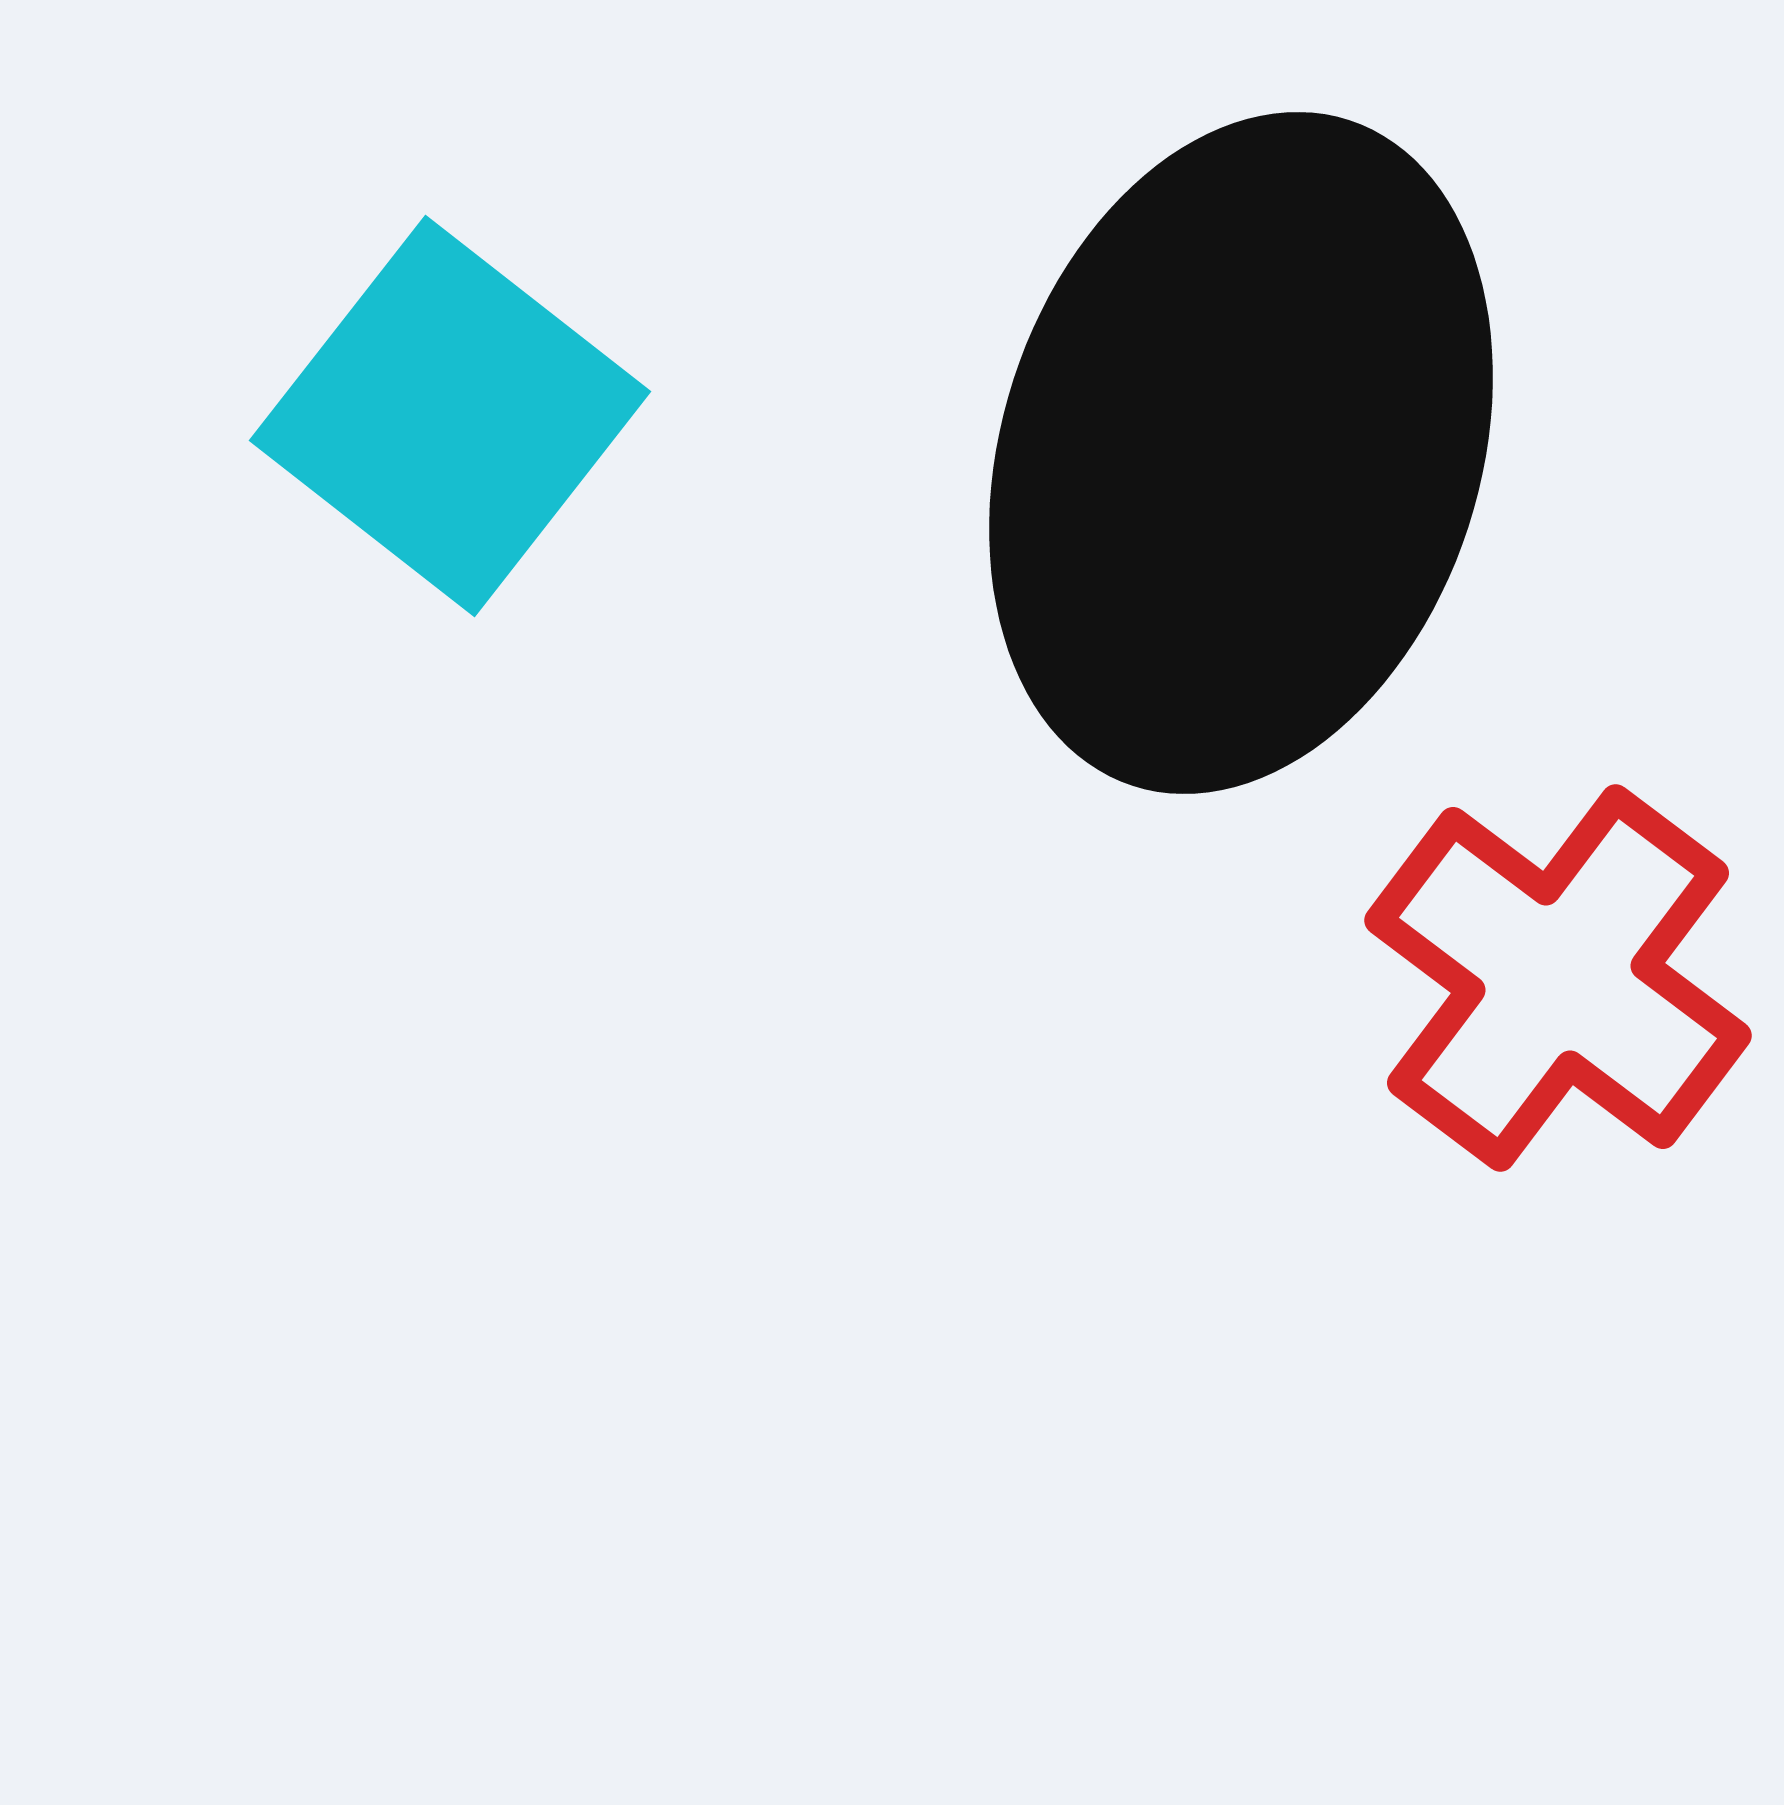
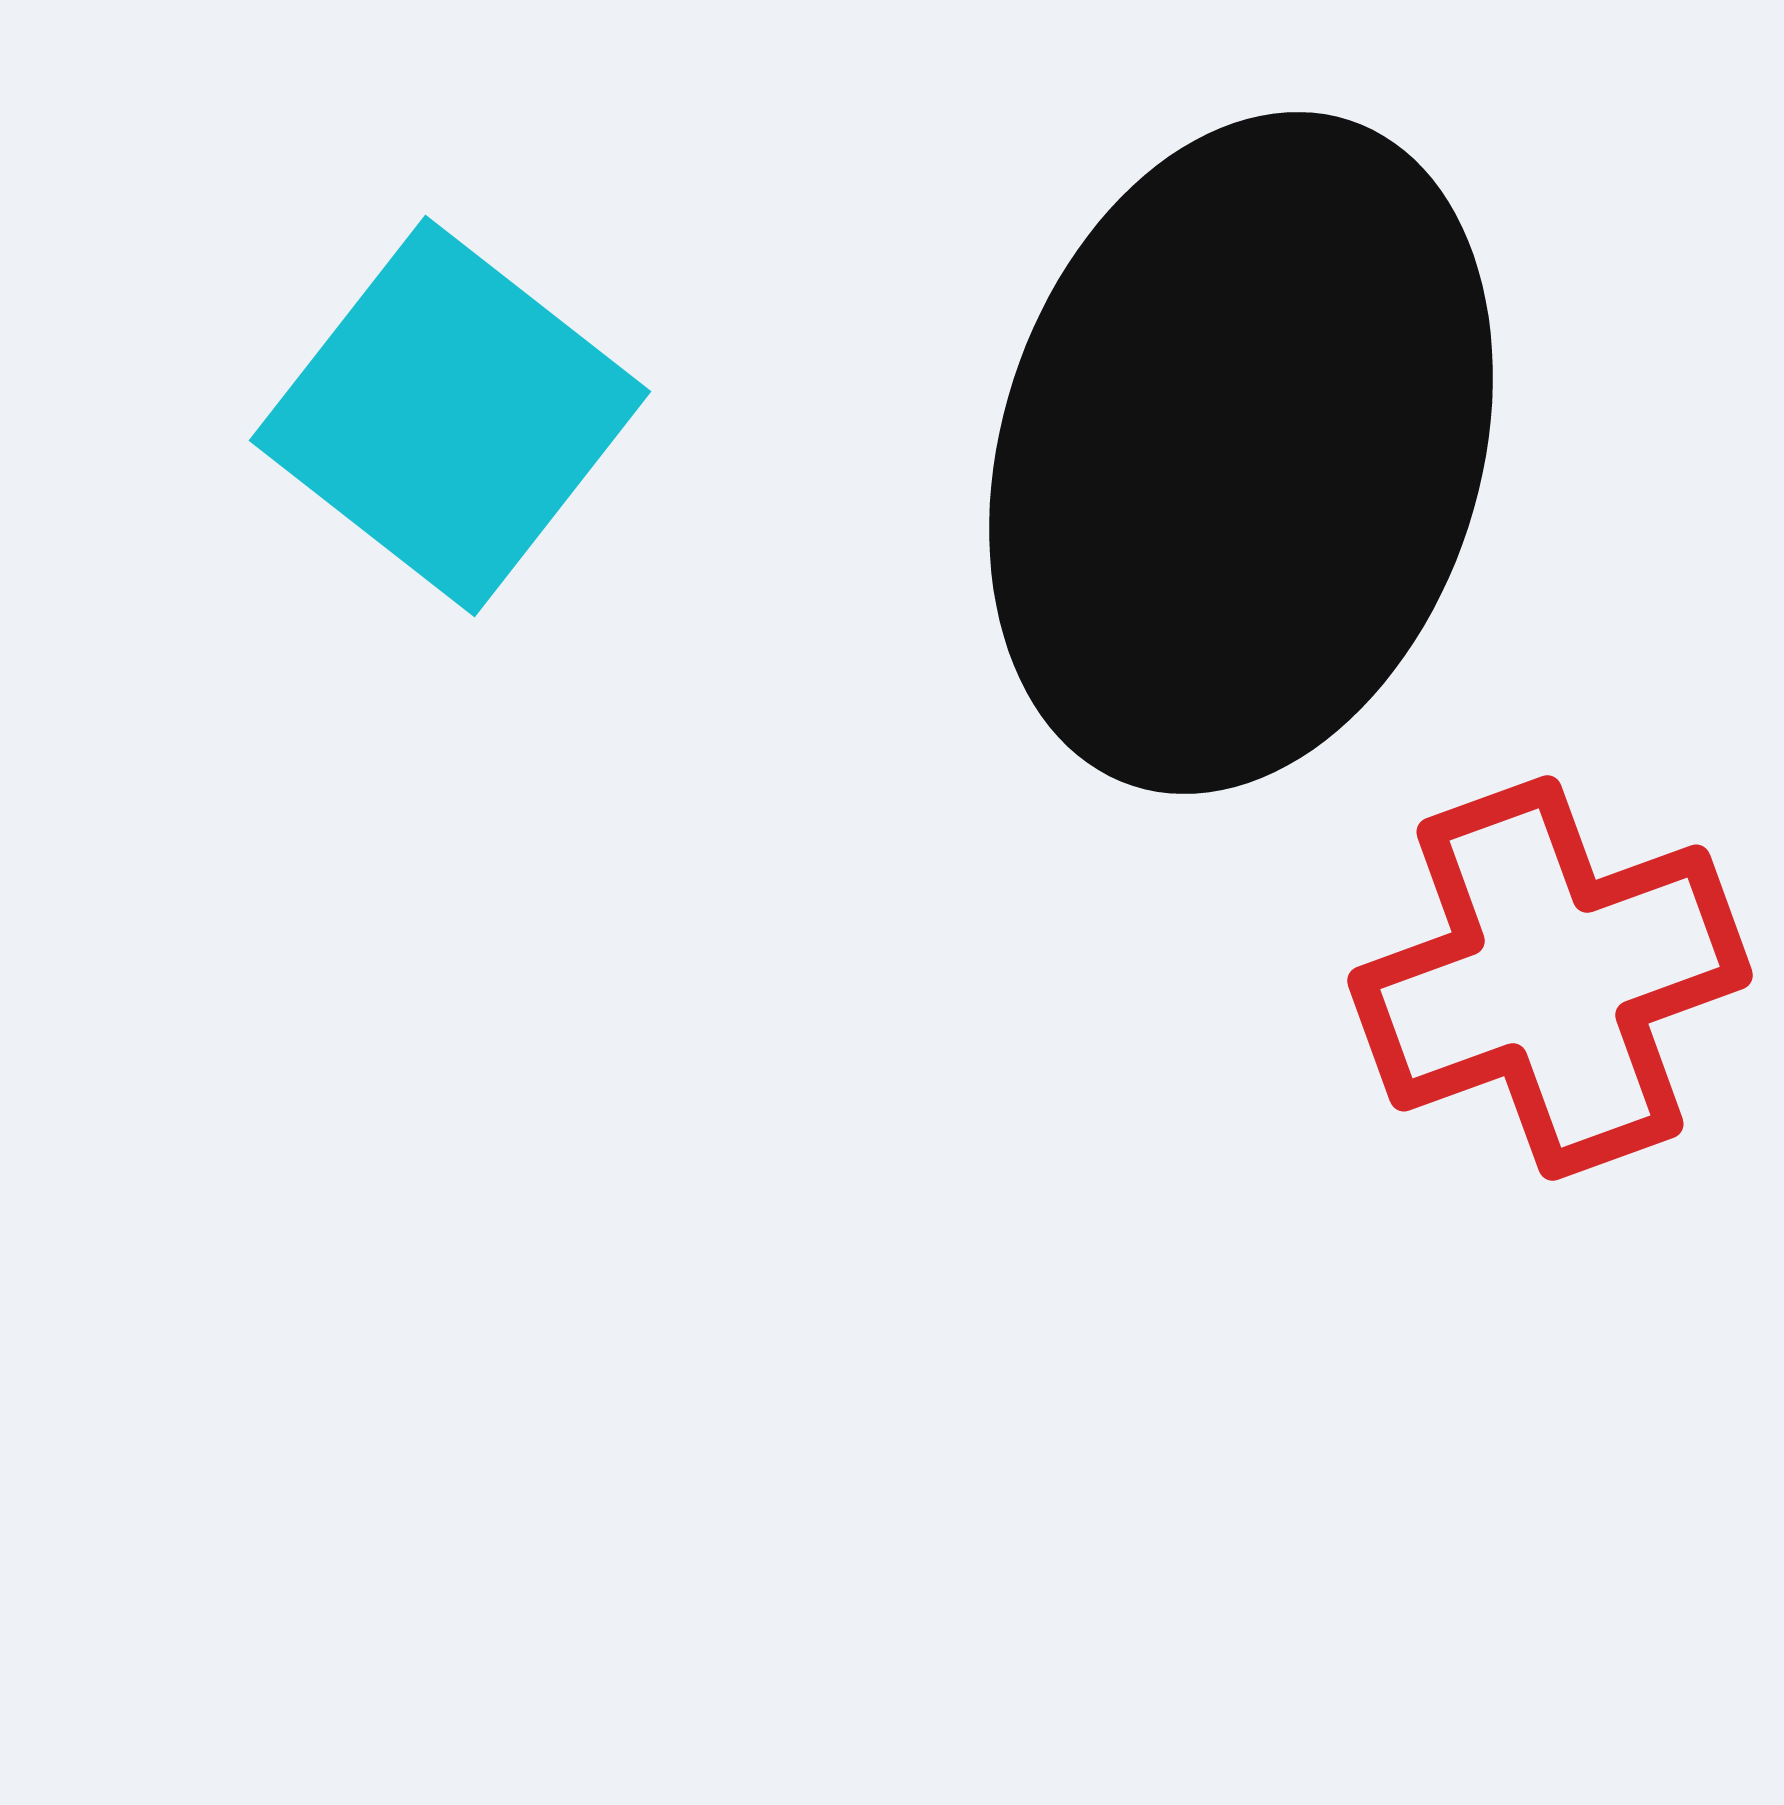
red cross: moved 8 px left; rotated 33 degrees clockwise
